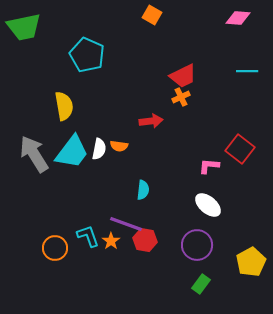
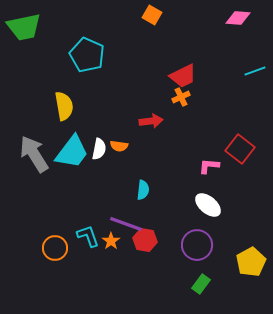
cyan line: moved 8 px right; rotated 20 degrees counterclockwise
